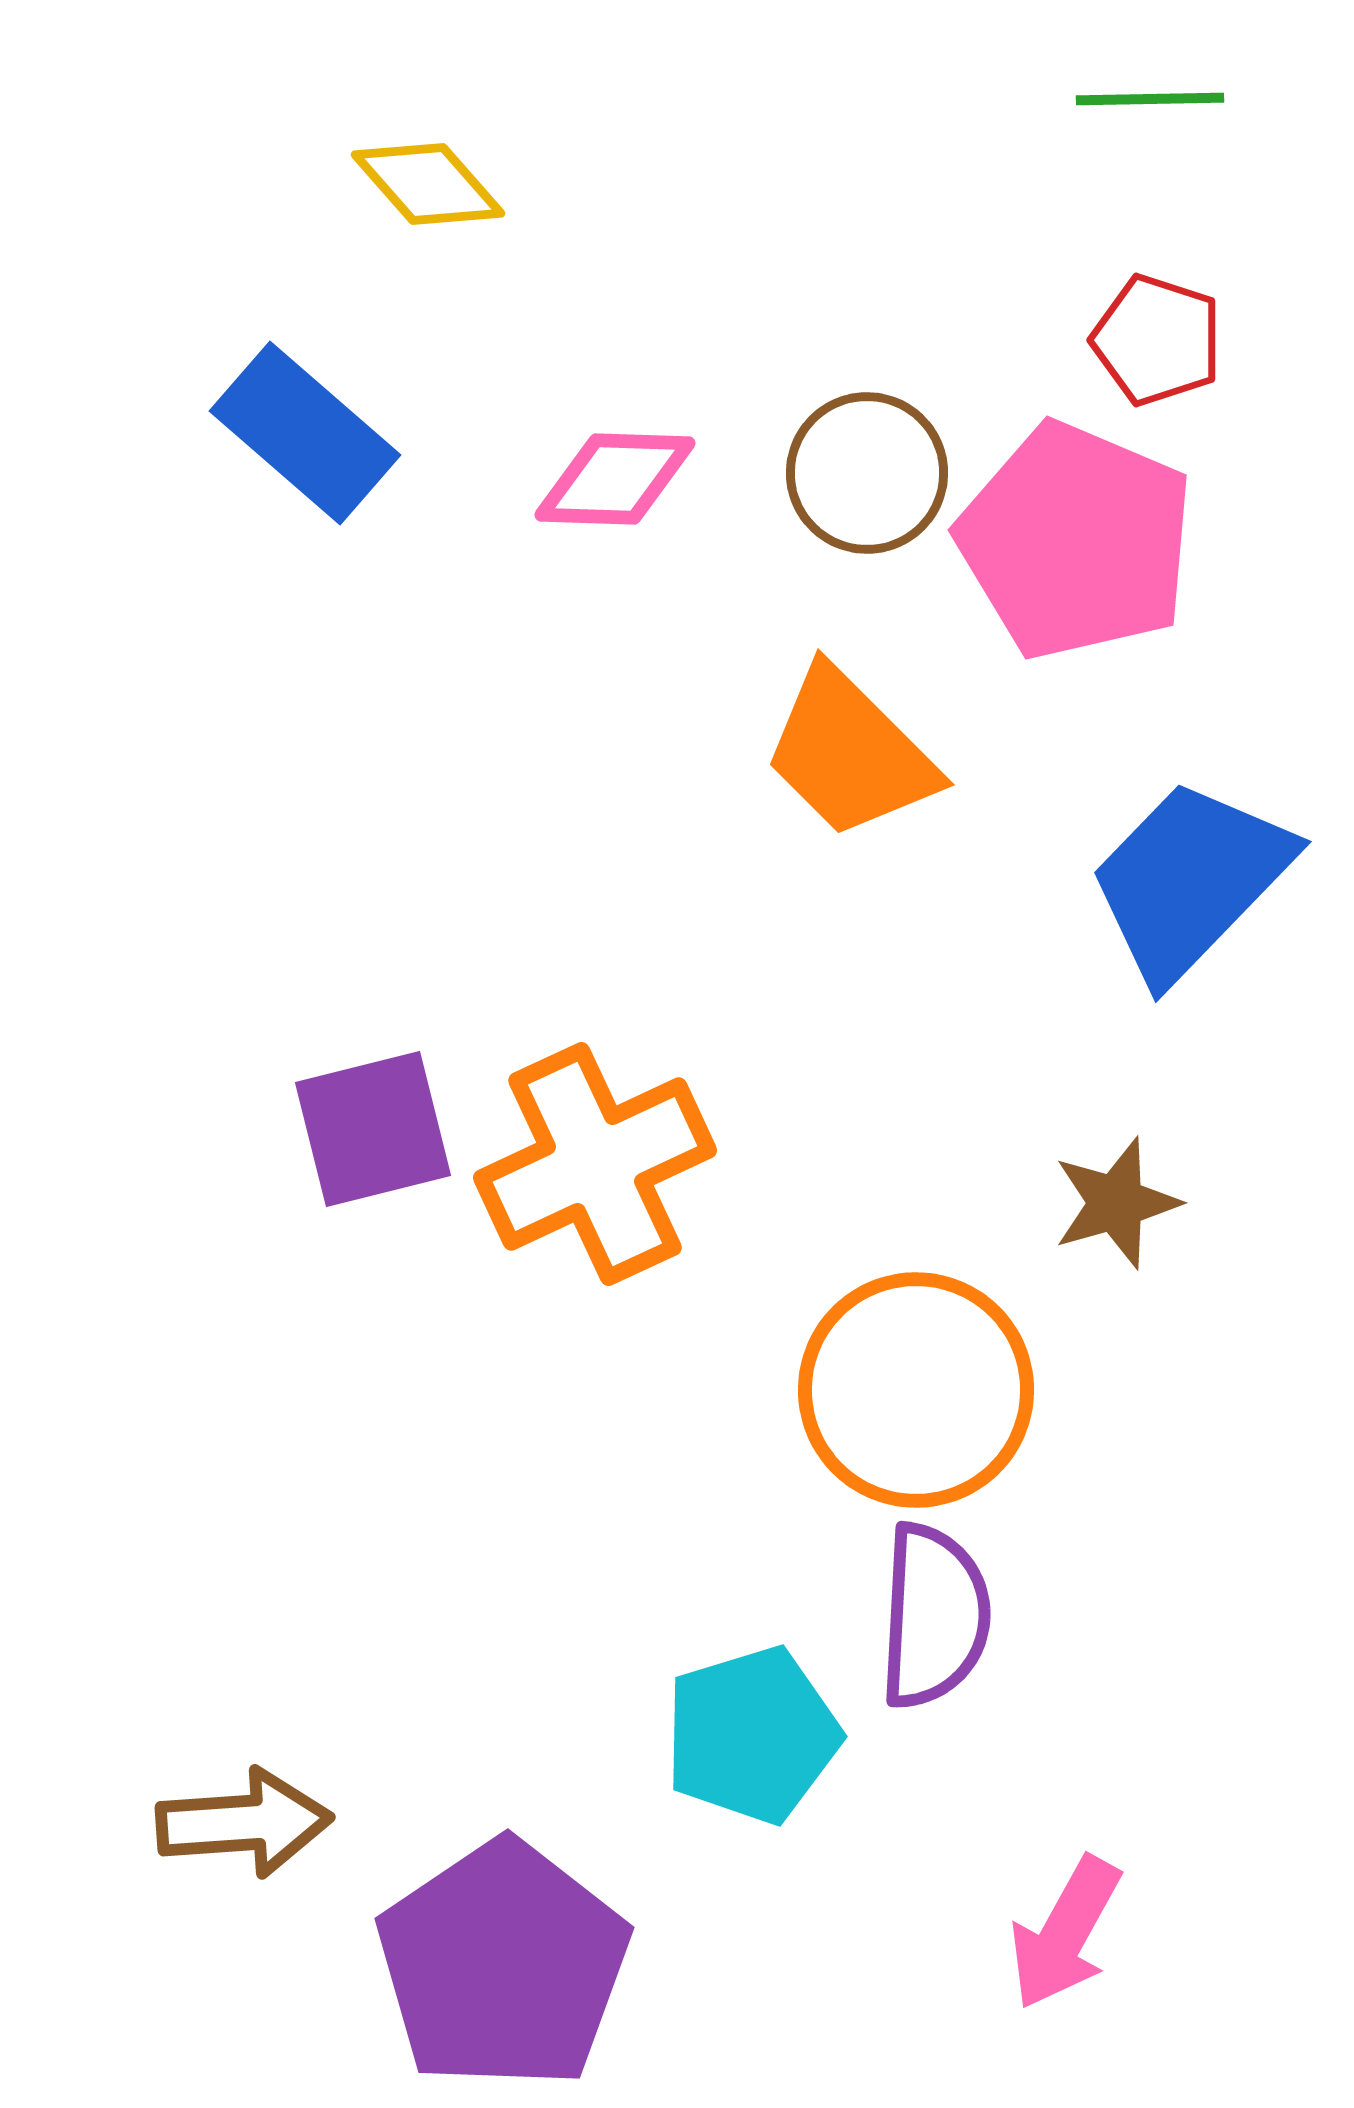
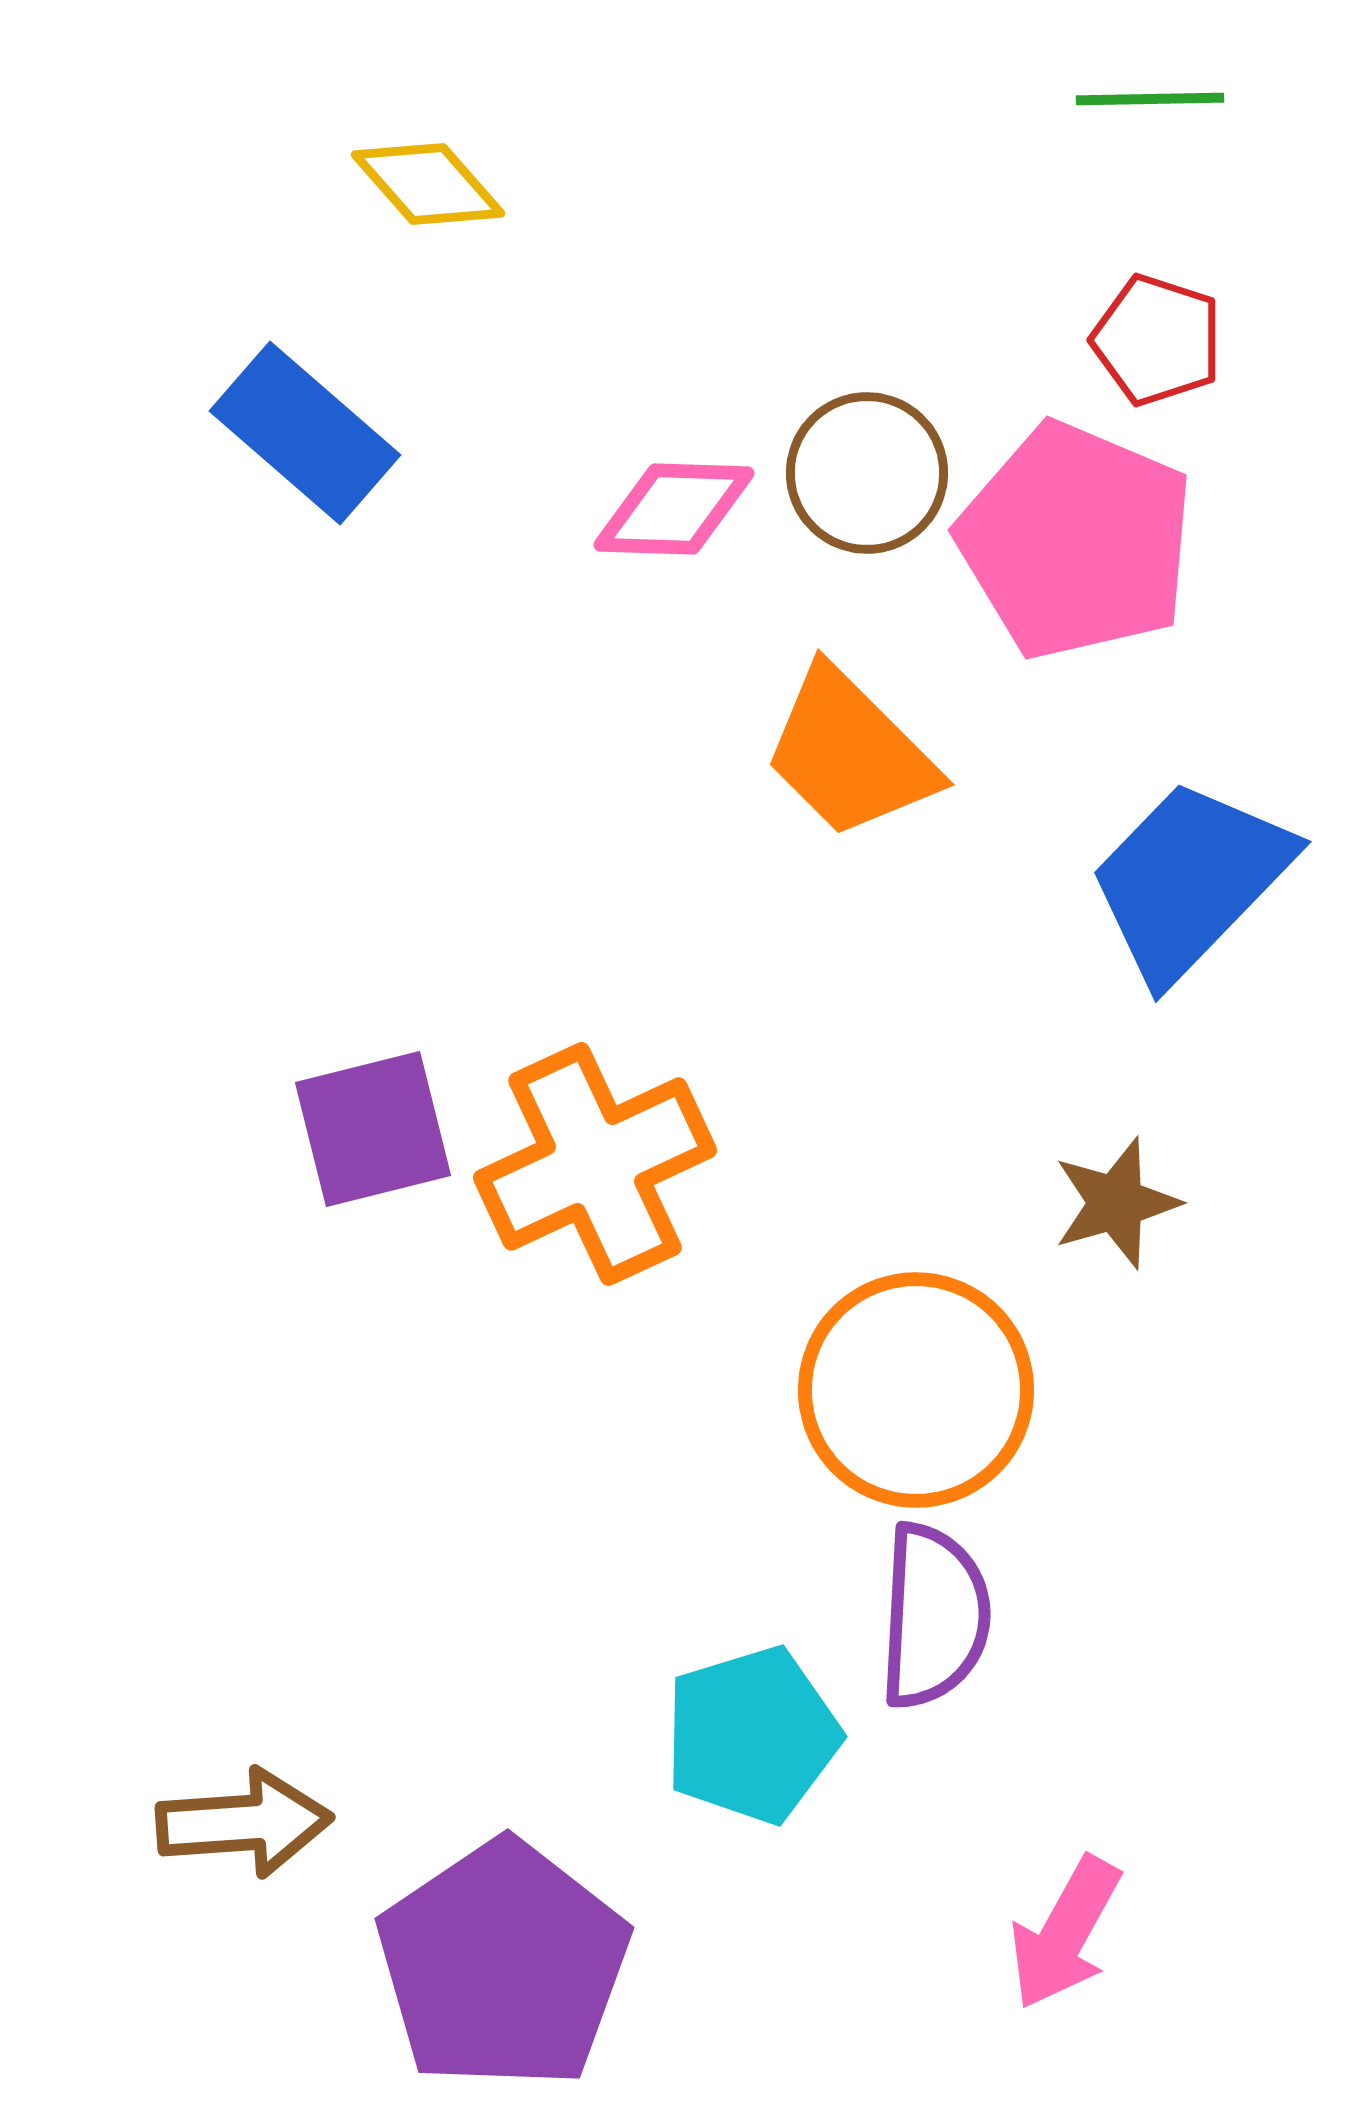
pink diamond: moved 59 px right, 30 px down
